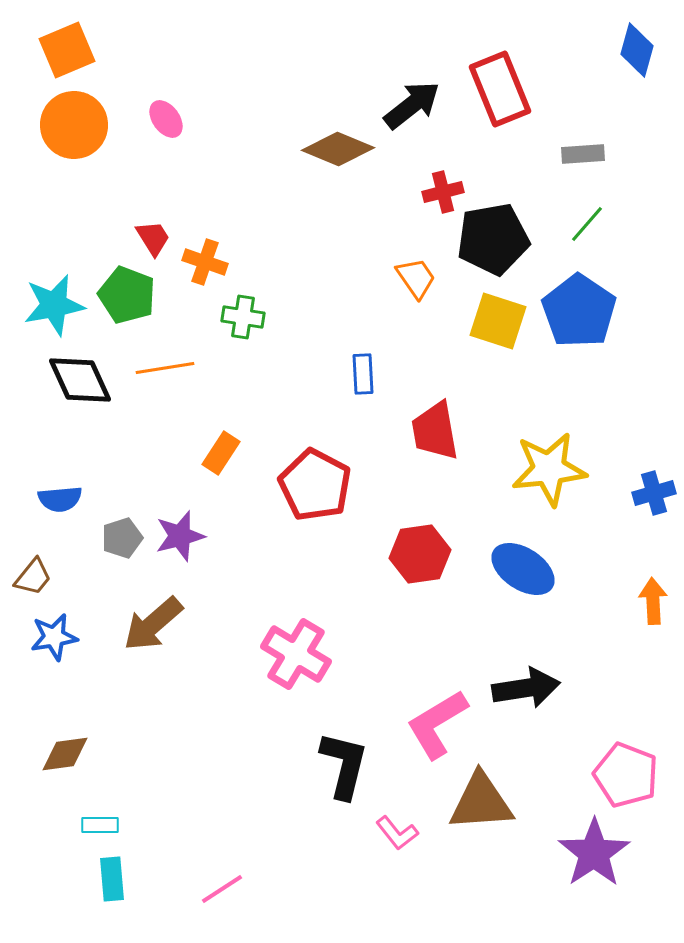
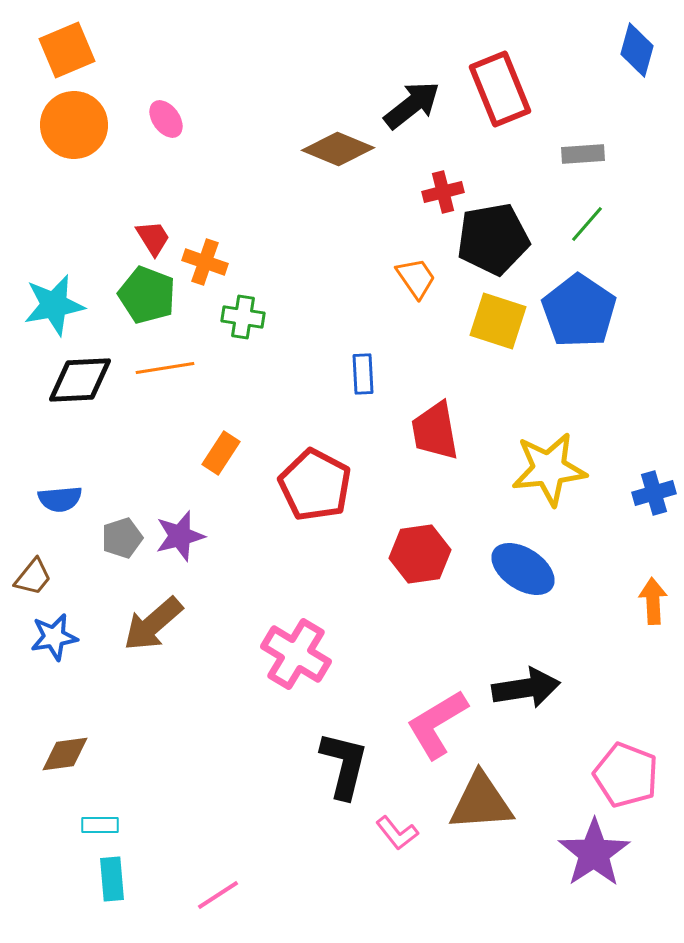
green pentagon at (127, 295): moved 20 px right
black diamond at (80, 380): rotated 68 degrees counterclockwise
pink line at (222, 889): moved 4 px left, 6 px down
